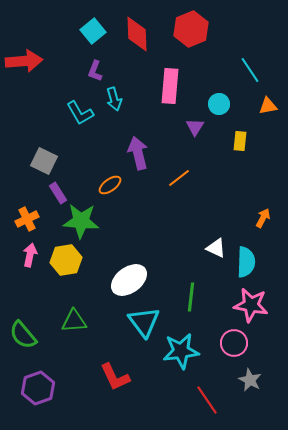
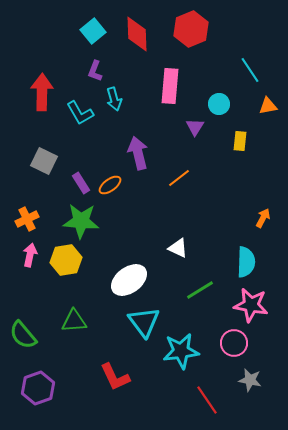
red arrow: moved 18 px right, 31 px down; rotated 84 degrees counterclockwise
purple rectangle: moved 23 px right, 10 px up
white triangle: moved 38 px left
green line: moved 9 px right, 7 px up; rotated 52 degrees clockwise
gray star: rotated 15 degrees counterclockwise
